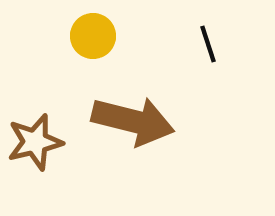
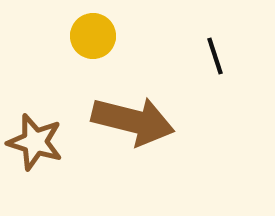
black line: moved 7 px right, 12 px down
brown star: rotated 30 degrees clockwise
